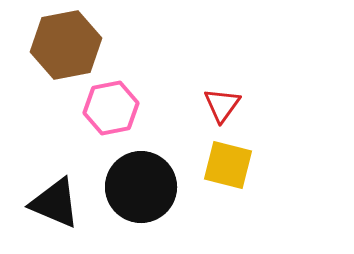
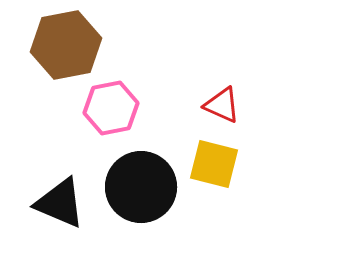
red triangle: rotated 42 degrees counterclockwise
yellow square: moved 14 px left, 1 px up
black triangle: moved 5 px right
